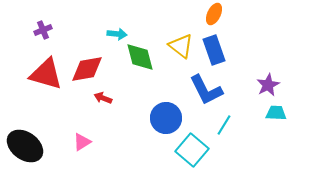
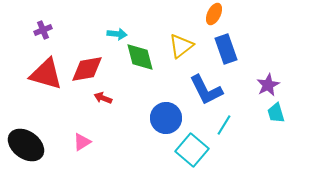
yellow triangle: rotated 44 degrees clockwise
blue rectangle: moved 12 px right, 1 px up
cyan trapezoid: rotated 110 degrees counterclockwise
black ellipse: moved 1 px right, 1 px up
